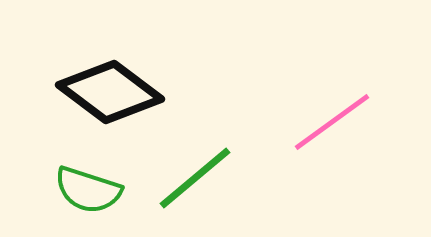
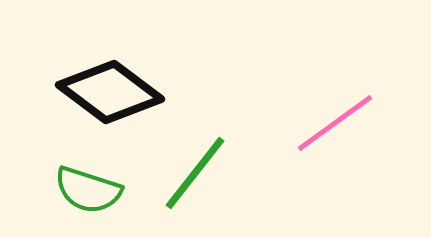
pink line: moved 3 px right, 1 px down
green line: moved 5 px up; rotated 12 degrees counterclockwise
